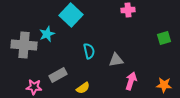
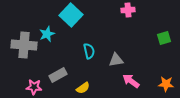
pink arrow: rotated 72 degrees counterclockwise
orange star: moved 2 px right, 1 px up
